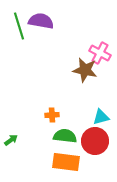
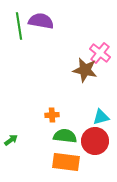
green line: rotated 8 degrees clockwise
pink cross: rotated 10 degrees clockwise
